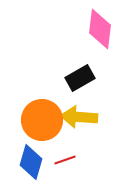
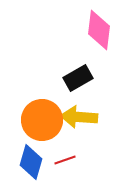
pink diamond: moved 1 px left, 1 px down
black rectangle: moved 2 px left
